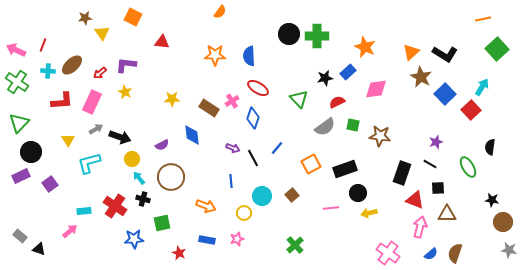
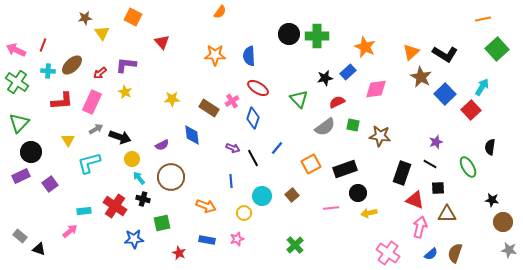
red triangle at (162, 42): rotated 42 degrees clockwise
